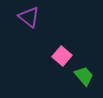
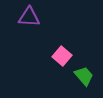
purple triangle: rotated 35 degrees counterclockwise
